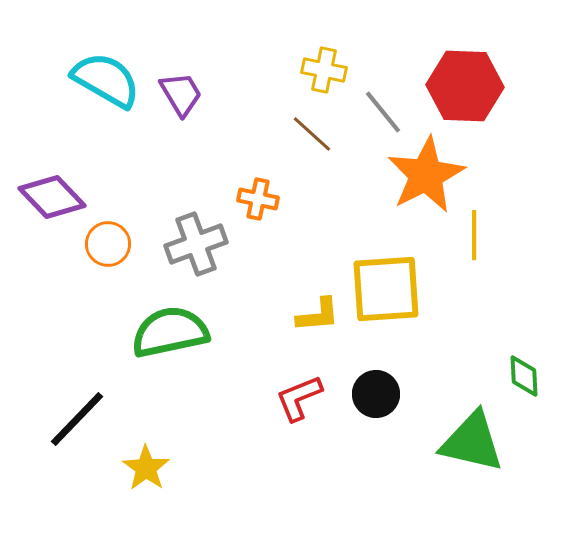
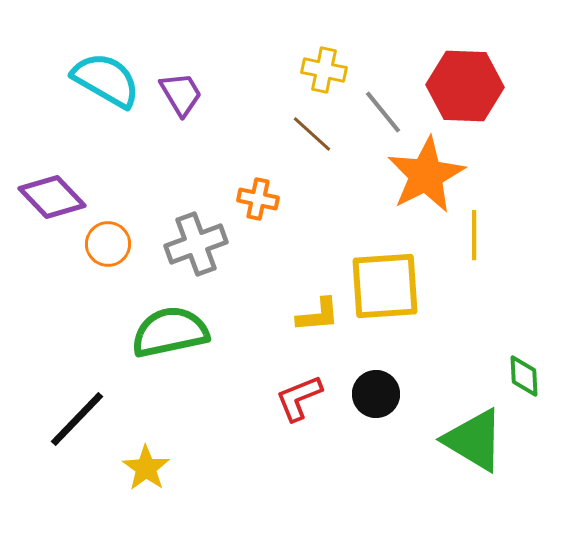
yellow square: moved 1 px left, 3 px up
green triangle: moved 2 px right, 2 px up; rotated 18 degrees clockwise
